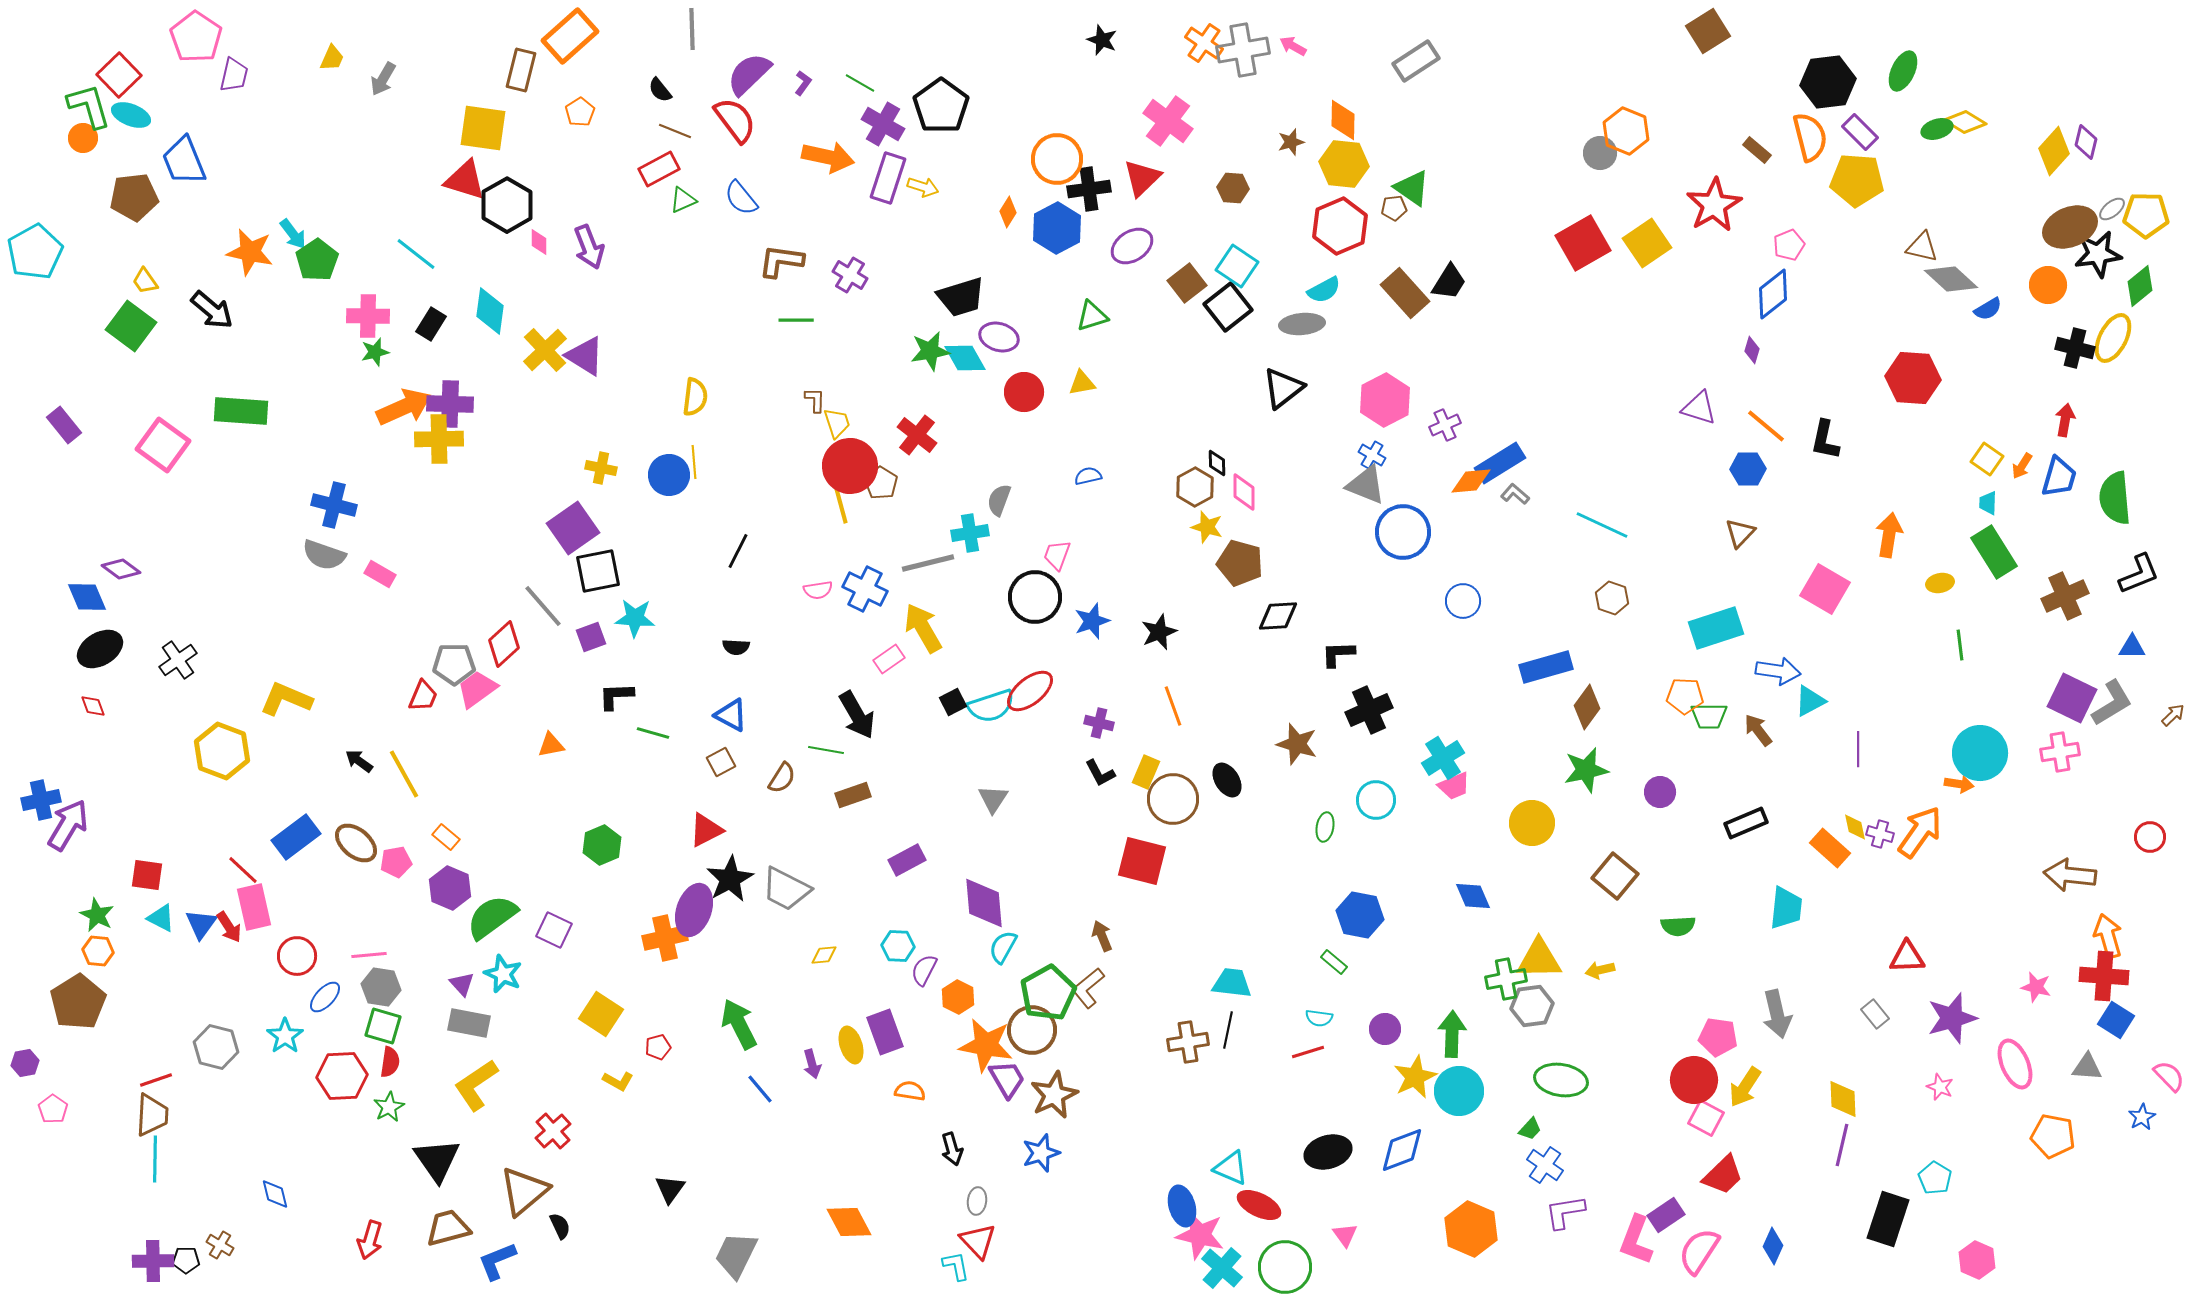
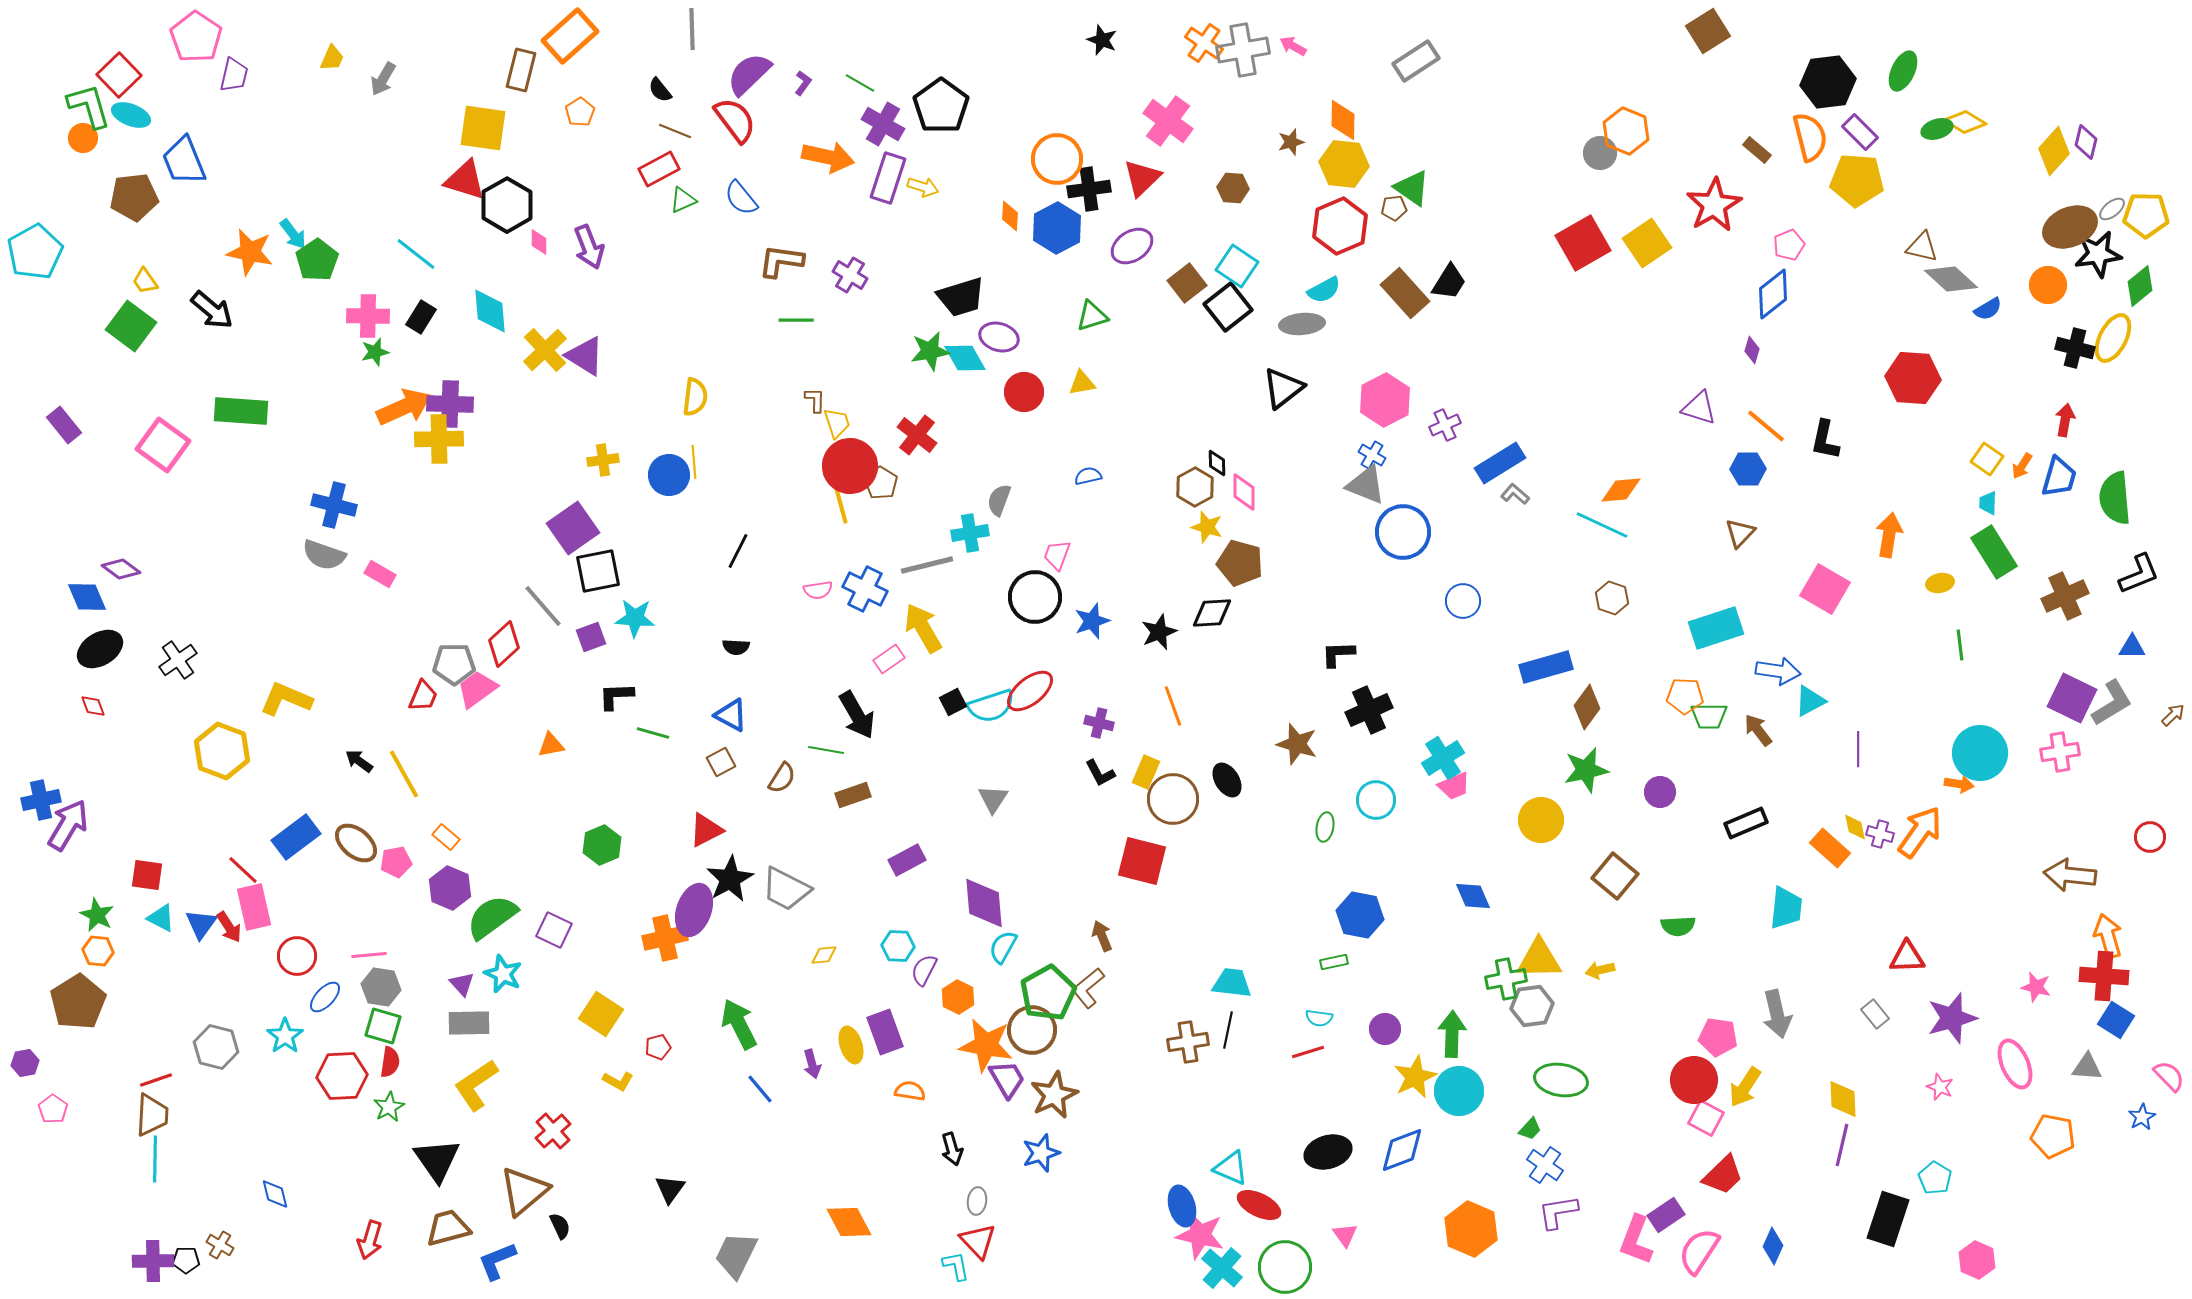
orange diamond at (1008, 212): moved 2 px right, 4 px down; rotated 28 degrees counterclockwise
cyan diamond at (490, 311): rotated 12 degrees counterclockwise
black rectangle at (431, 324): moved 10 px left, 7 px up
yellow cross at (601, 468): moved 2 px right, 8 px up; rotated 20 degrees counterclockwise
orange diamond at (1471, 481): moved 150 px right, 9 px down
gray line at (928, 563): moved 1 px left, 2 px down
black diamond at (1278, 616): moved 66 px left, 3 px up
yellow circle at (1532, 823): moved 9 px right, 3 px up
green rectangle at (1334, 962): rotated 52 degrees counterclockwise
gray rectangle at (469, 1023): rotated 12 degrees counterclockwise
purple L-shape at (1565, 1212): moved 7 px left
